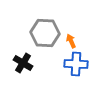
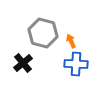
gray hexagon: moved 2 px left; rotated 12 degrees clockwise
black cross: rotated 18 degrees clockwise
